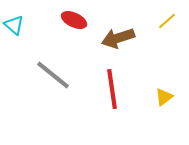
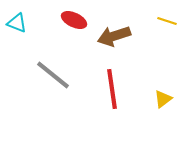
yellow line: rotated 60 degrees clockwise
cyan triangle: moved 3 px right, 2 px up; rotated 20 degrees counterclockwise
brown arrow: moved 4 px left, 2 px up
yellow triangle: moved 1 px left, 2 px down
